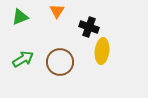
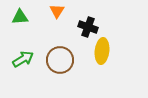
green triangle: rotated 18 degrees clockwise
black cross: moved 1 px left
brown circle: moved 2 px up
